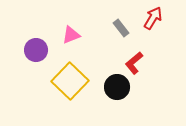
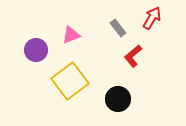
red arrow: moved 1 px left
gray rectangle: moved 3 px left
red L-shape: moved 1 px left, 7 px up
yellow square: rotated 9 degrees clockwise
black circle: moved 1 px right, 12 px down
